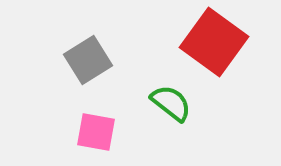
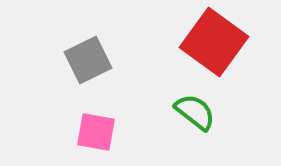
gray square: rotated 6 degrees clockwise
green semicircle: moved 24 px right, 9 px down
